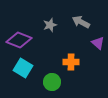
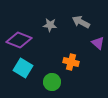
gray star: rotated 24 degrees clockwise
orange cross: rotated 14 degrees clockwise
